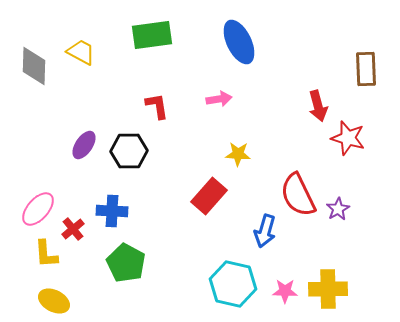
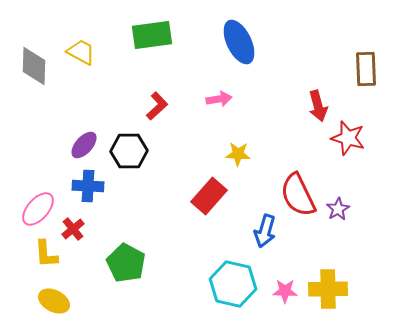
red L-shape: rotated 56 degrees clockwise
purple ellipse: rotated 8 degrees clockwise
blue cross: moved 24 px left, 25 px up
